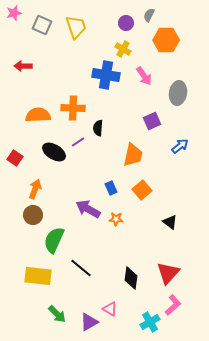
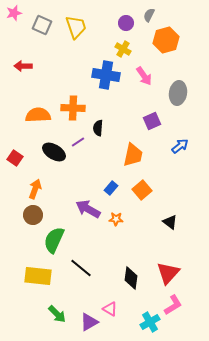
orange hexagon: rotated 15 degrees counterclockwise
blue rectangle: rotated 64 degrees clockwise
pink L-shape: rotated 10 degrees clockwise
